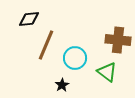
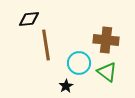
brown cross: moved 12 px left
brown line: rotated 32 degrees counterclockwise
cyan circle: moved 4 px right, 5 px down
black star: moved 4 px right, 1 px down
